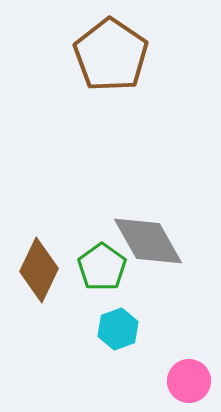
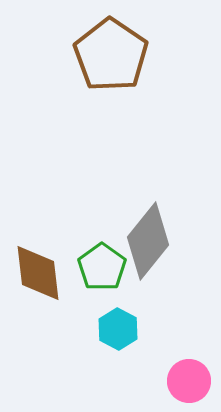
gray diamond: rotated 68 degrees clockwise
brown diamond: moved 1 px left, 3 px down; rotated 32 degrees counterclockwise
cyan hexagon: rotated 12 degrees counterclockwise
